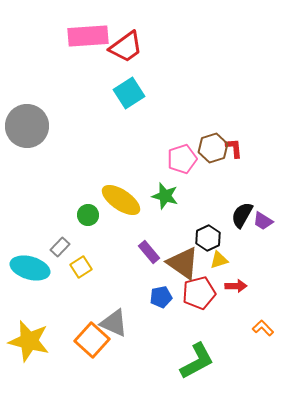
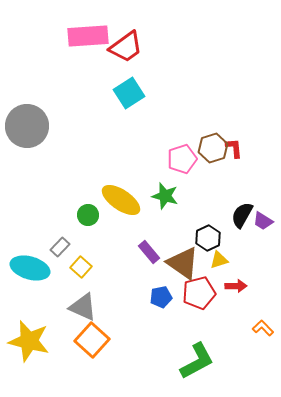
yellow square: rotated 15 degrees counterclockwise
gray triangle: moved 31 px left, 16 px up
